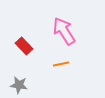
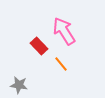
red rectangle: moved 15 px right
orange line: rotated 63 degrees clockwise
